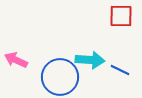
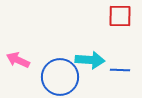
red square: moved 1 px left
pink arrow: moved 2 px right
blue line: rotated 24 degrees counterclockwise
